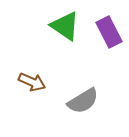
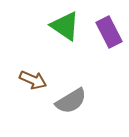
brown arrow: moved 1 px right, 2 px up
gray semicircle: moved 12 px left
